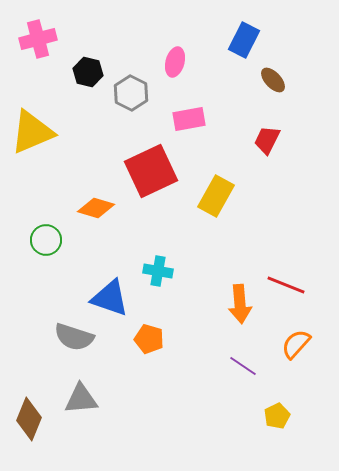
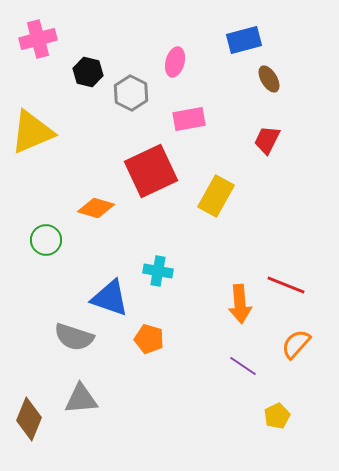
blue rectangle: rotated 48 degrees clockwise
brown ellipse: moved 4 px left, 1 px up; rotated 12 degrees clockwise
